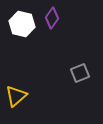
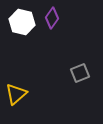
white hexagon: moved 2 px up
yellow triangle: moved 2 px up
